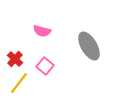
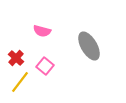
red cross: moved 1 px right, 1 px up
yellow line: moved 1 px right, 1 px up
